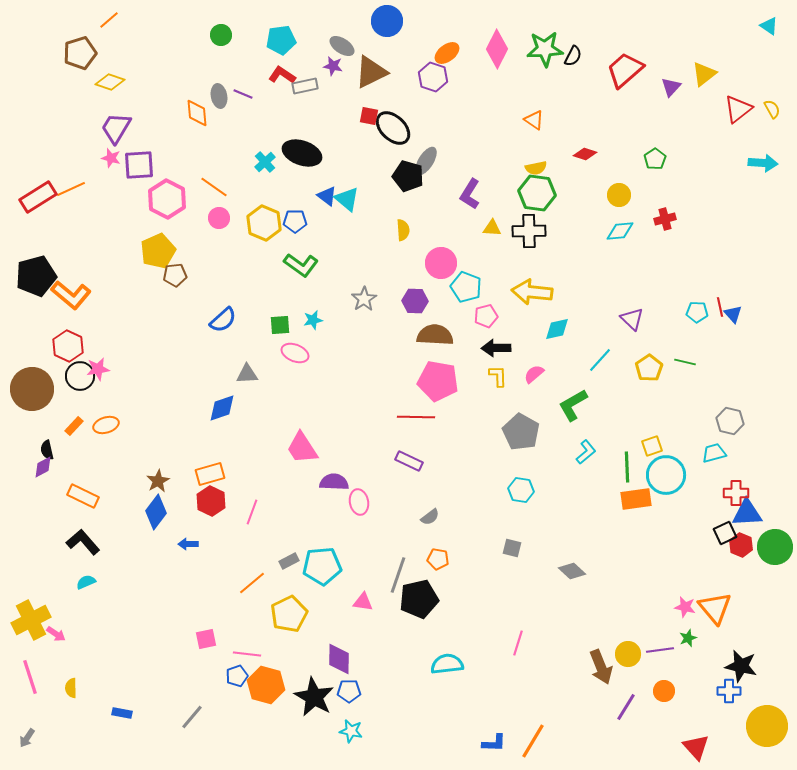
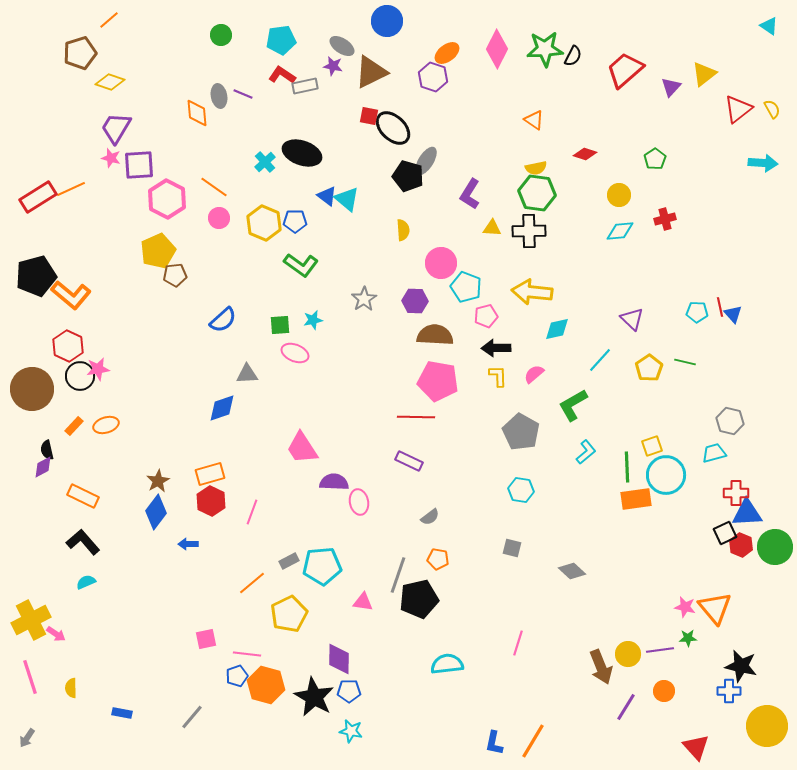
green star at (688, 638): rotated 18 degrees clockwise
blue L-shape at (494, 743): rotated 100 degrees clockwise
